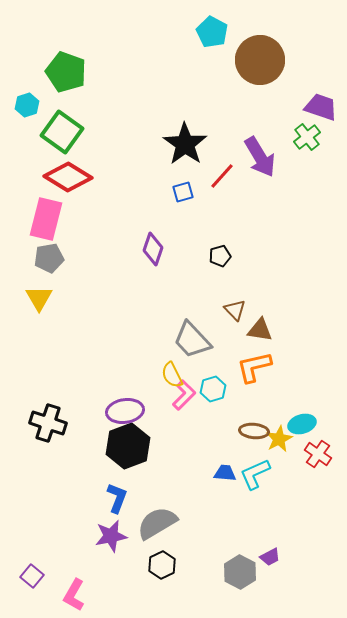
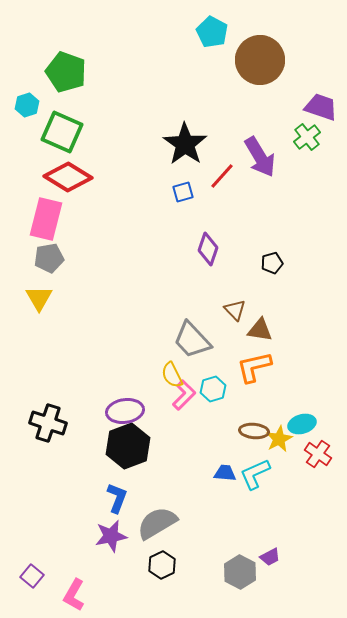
green square at (62, 132): rotated 12 degrees counterclockwise
purple diamond at (153, 249): moved 55 px right
black pentagon at (220, 256): moved 52 px right, 7 px down
